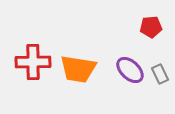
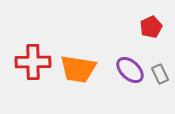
red pentagon: rotated 20 degrees counterclockwise
